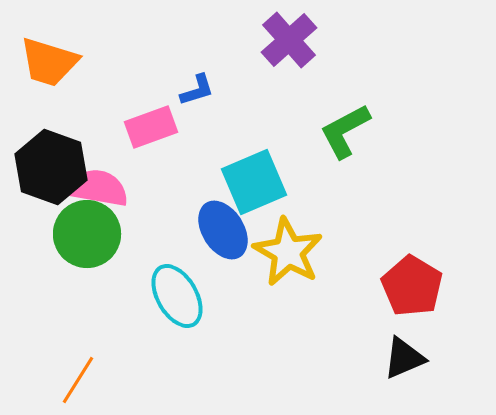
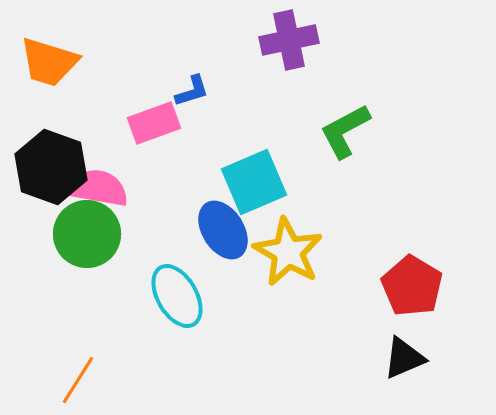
purple cross: rotated 30 degrees clockwise
blue L-shape: moved 5 px left, 1 px down
pink rectangle: moved 3 px right, 4 px up
